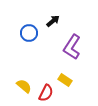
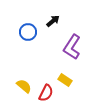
blue circle: moved 1 px left, 1 px up
